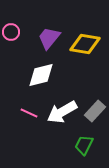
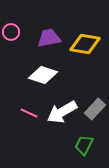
purple trapezoid: rotated 40 degrees clockwise
white diamond: moved 2 px right; rotated 32 degrees clockwise
gray rectangle: moved 2 px up
